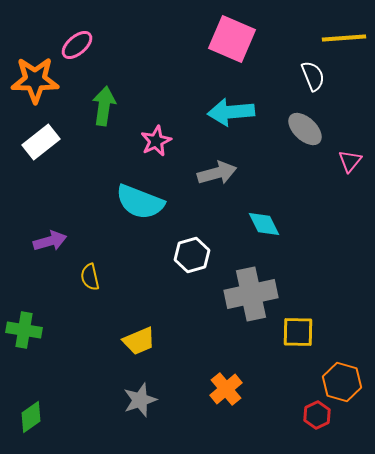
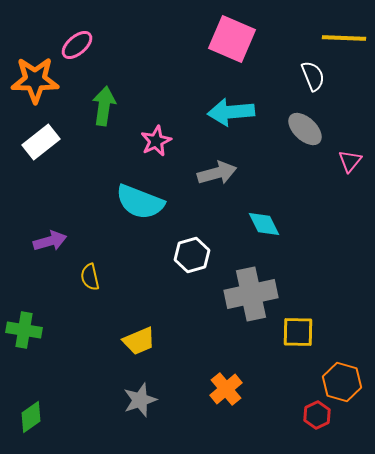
yellow line: rotated 6 degrees clockwise
